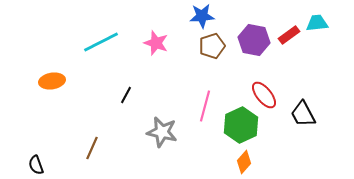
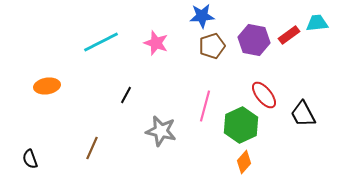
orange ellipse: moved 5 px left, 5 px down
gray star: moved 1 px left, 1 px up
black semicircle: moved 6 px left, 6 px up
